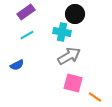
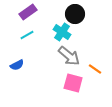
purple rectangle: moved 2 px right
cyan cross: rotated 24 degrees clockwise
gray arrow: rotated 70 degrees clockwise
orange line: moved 28 px up
